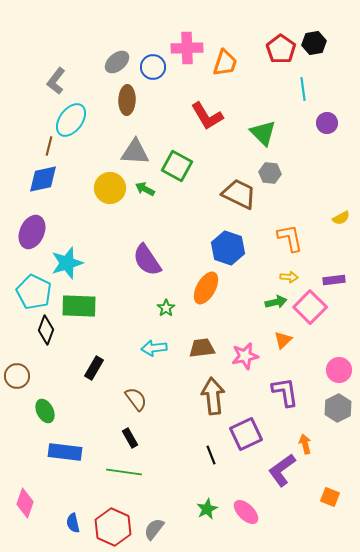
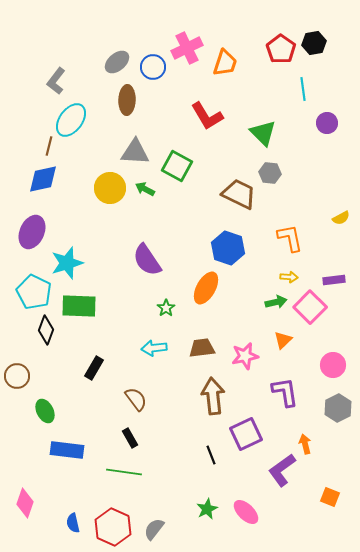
pink cross at (187, 48): rotated 24 degrees counterclockwise
pink circle at (339, 370): moved 6 px left, 5 px up
blue rectangle at (65, 452): moved 2 px right, 2 px up
